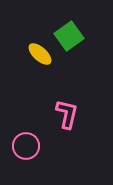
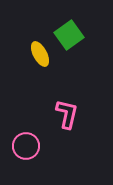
green square: moved 1 px up
yellow ellipse: rotated 20 degrees clockwise
